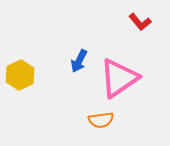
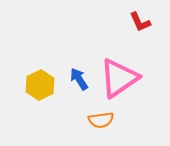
red L-shape: rotated 15 degrees clockwise
blue arrow: moved 18 px down; rotated 120 degrees clockwise
yellow hexagon: moved 20 px right, 10 px down
